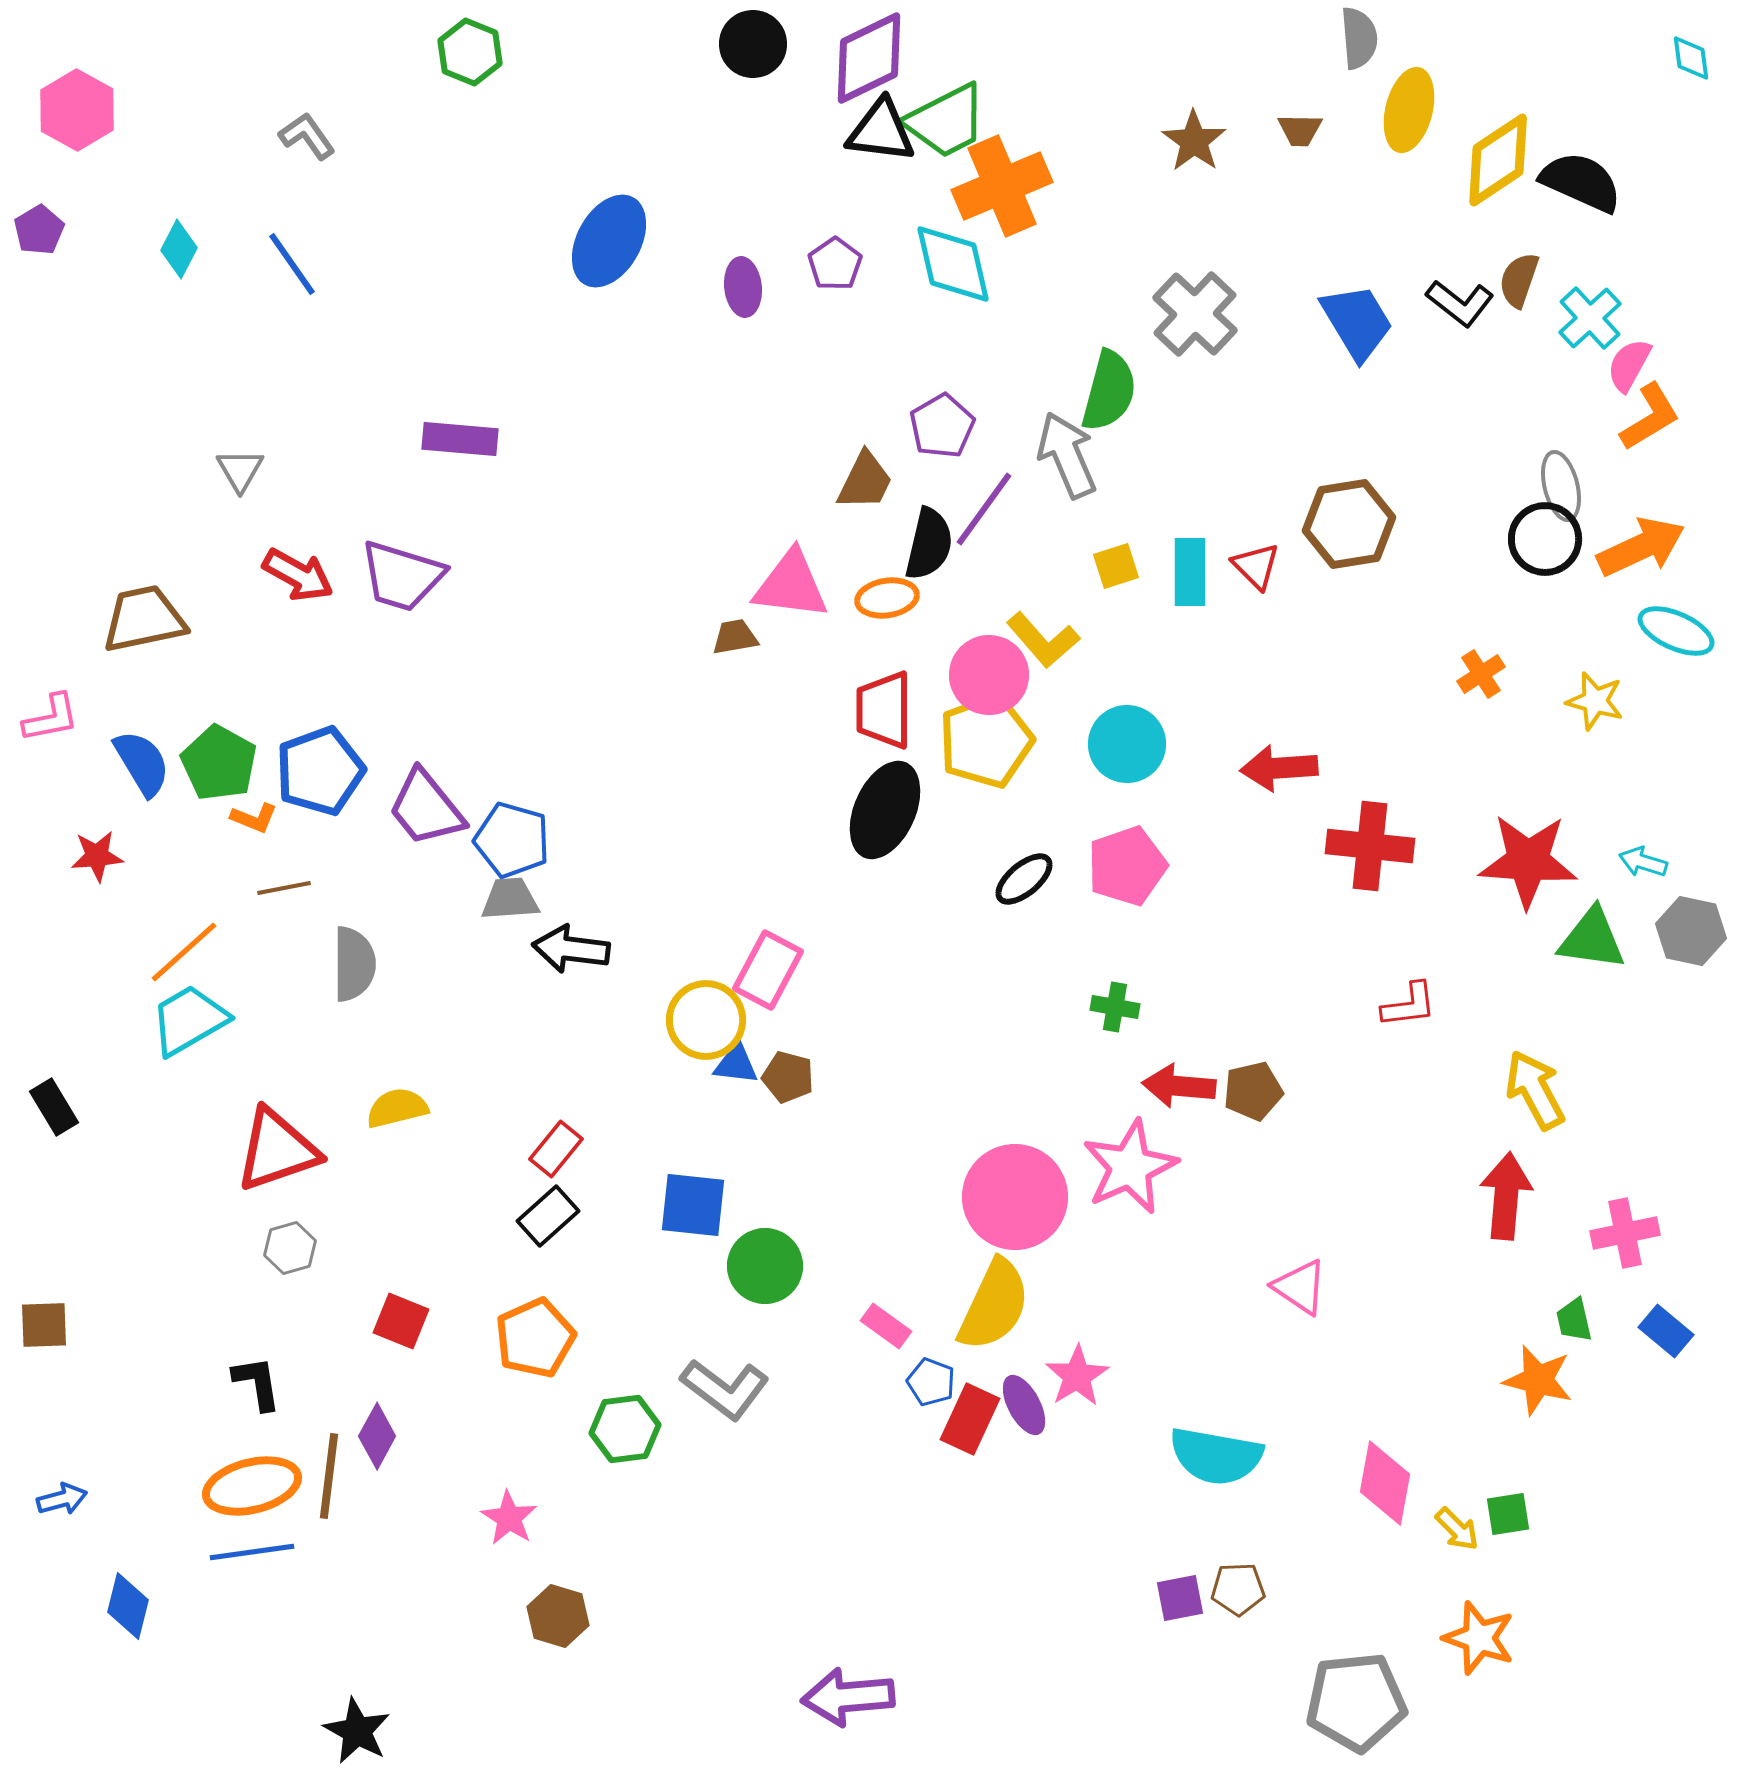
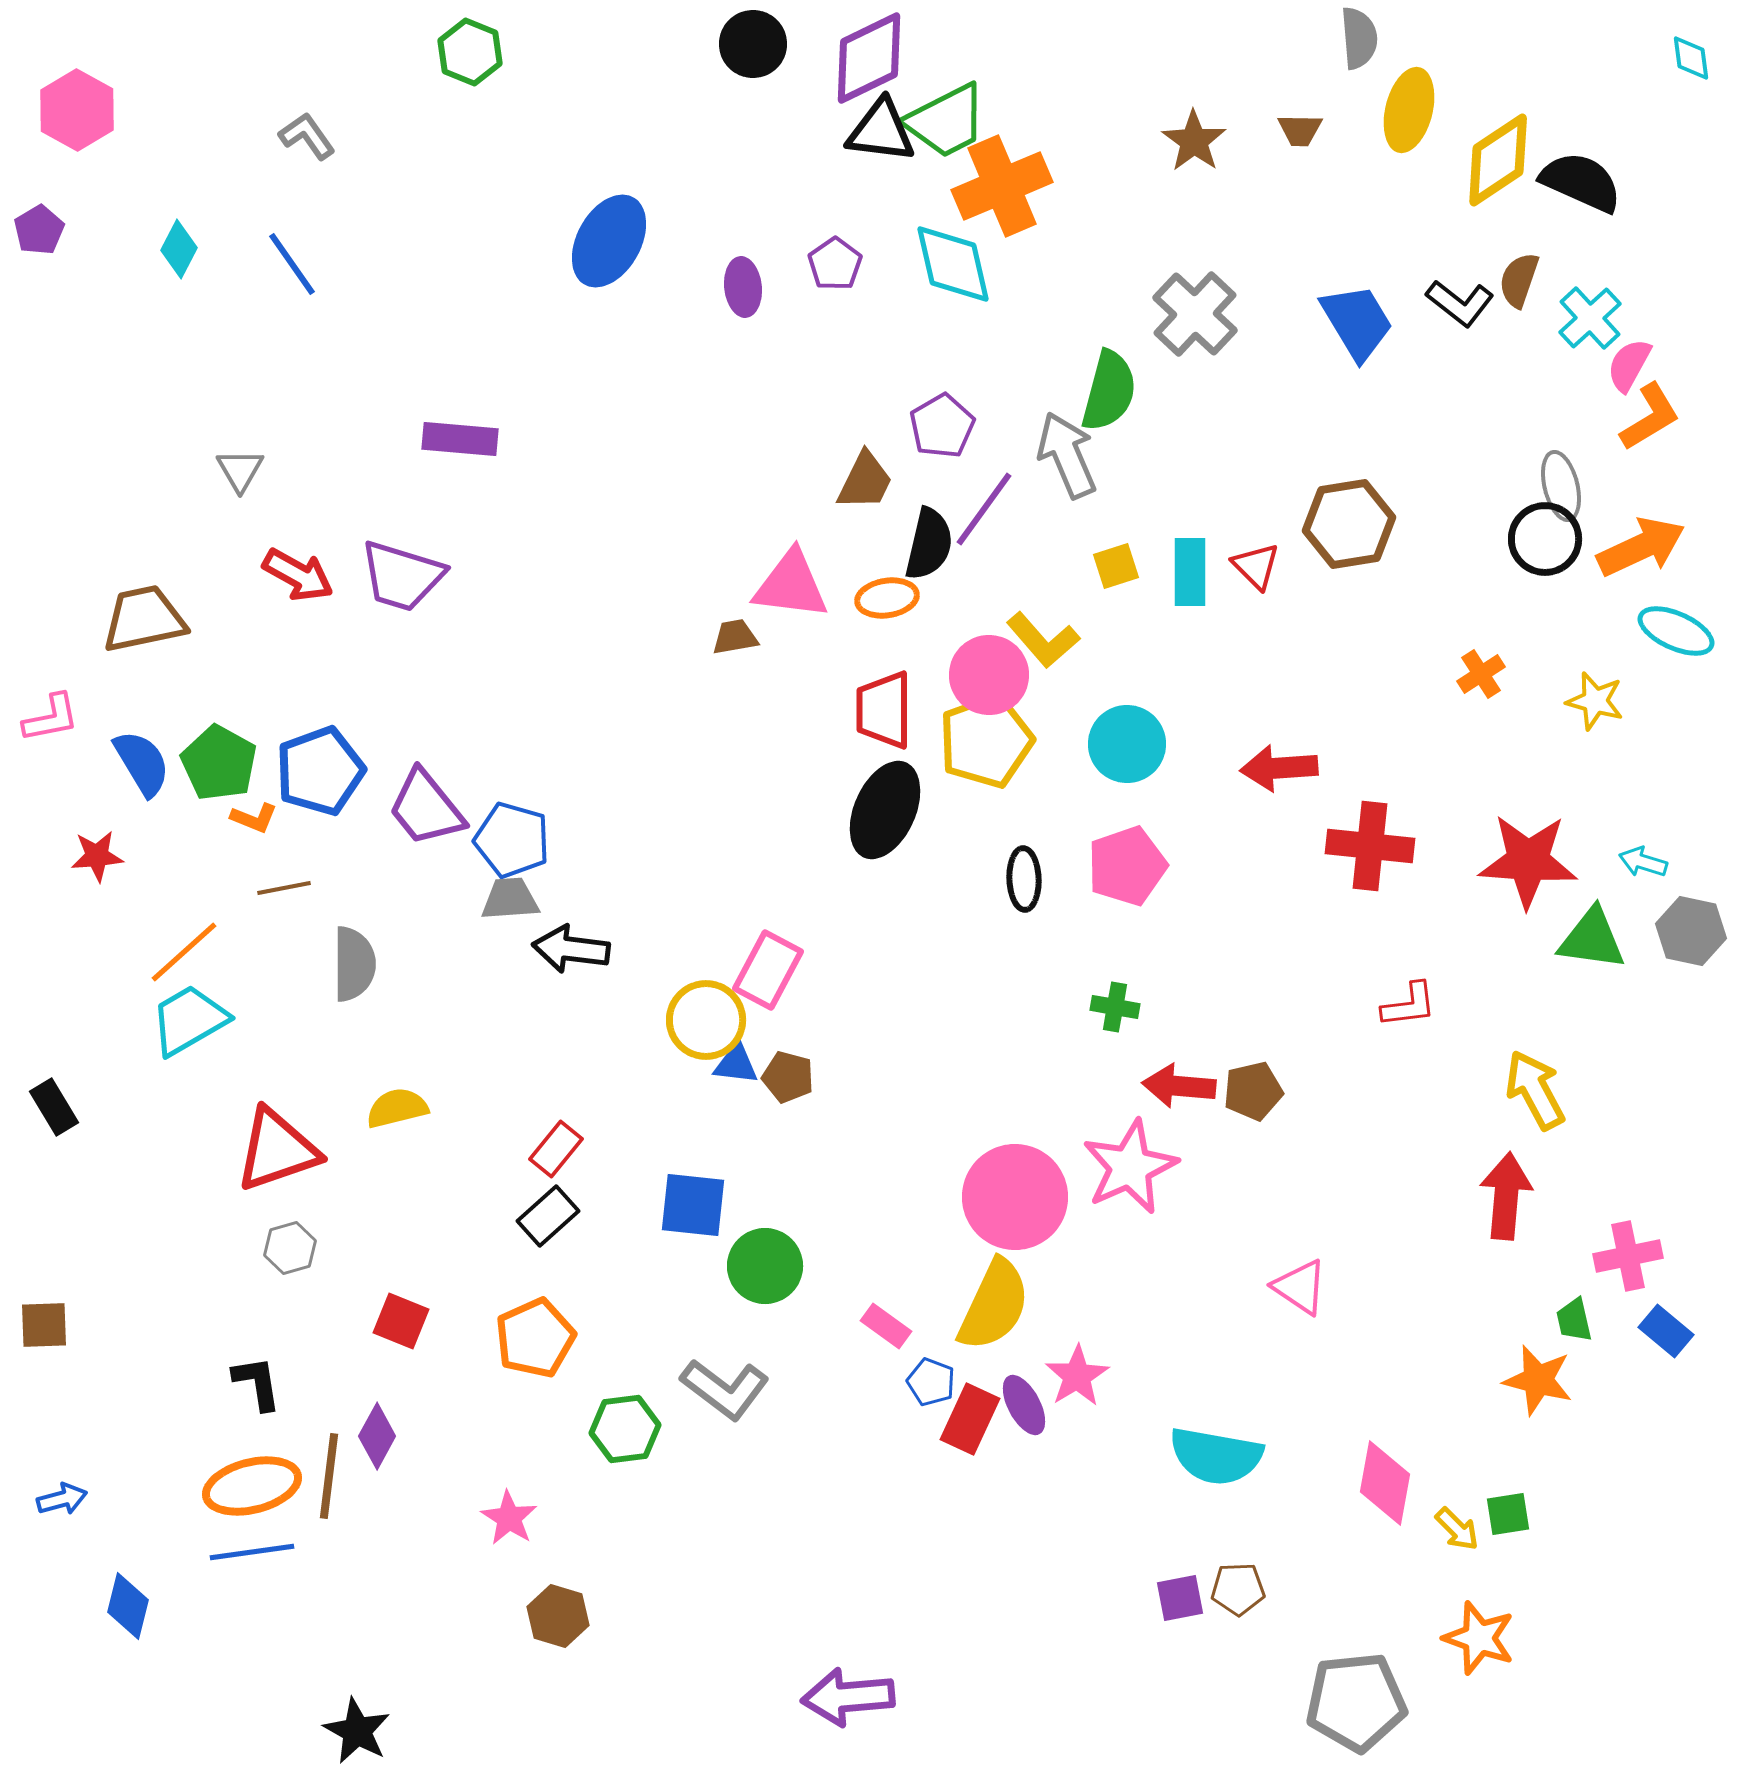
black ellipse at (1024, 879): rotated 52 degrees counterclockwise
pink cross at (1625, 1233): moved 3 px right, 23 px down
